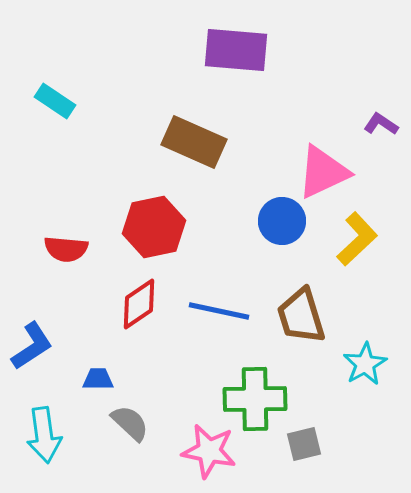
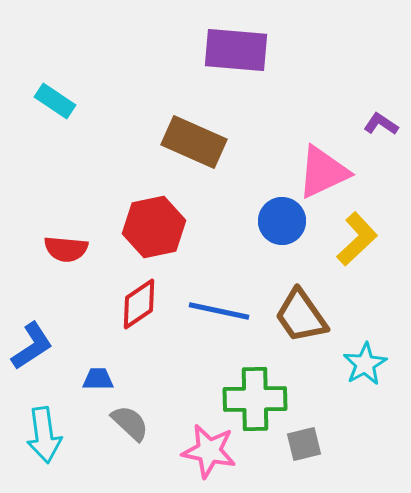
brown trapezoid: rotated 18 degrees counterclockwise
